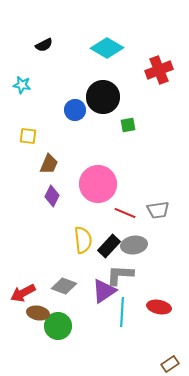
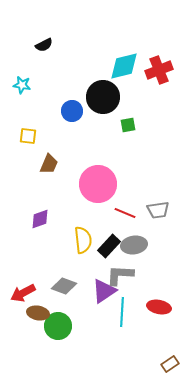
cyan diamond: moved 17 px right, 18 px down; rotated 44 degrees counterclockwise
blue circle: moved 3 px left, 1 px down
purple diamond: moved 12 px left, 23 px down; rotated 45 degrees clockwise
